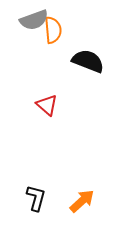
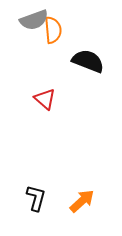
red triangle: moved 2 px left, 6 px up
